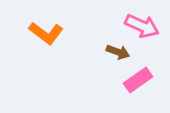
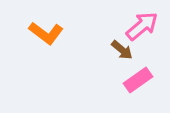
pink arrow: rotated 64 degrees counterclockwise
brown arrow: moved 4 px right, 2 px up; rotated 20 degrees clockwise
